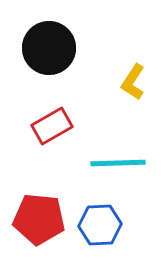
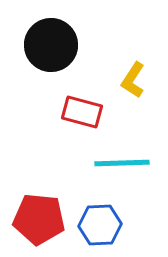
black circle: moved 2 px right, 3 px up
yellow L-shape: moved 2 px up
red rectangle: moved 30 px right, 14 px up; rotated 45 degrees clockwise
cyan line: moved 4 px right
